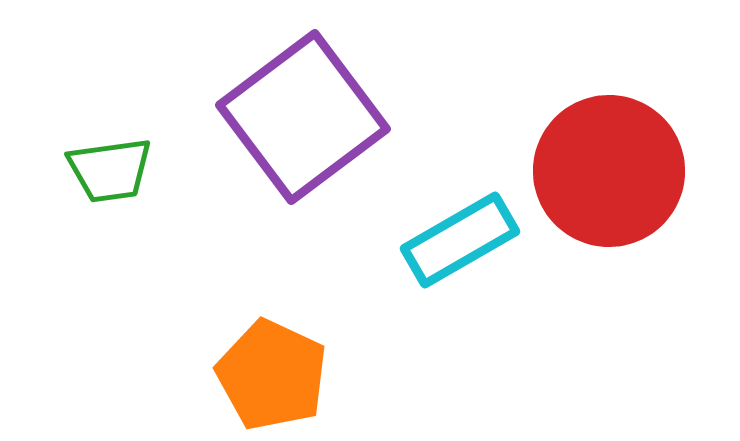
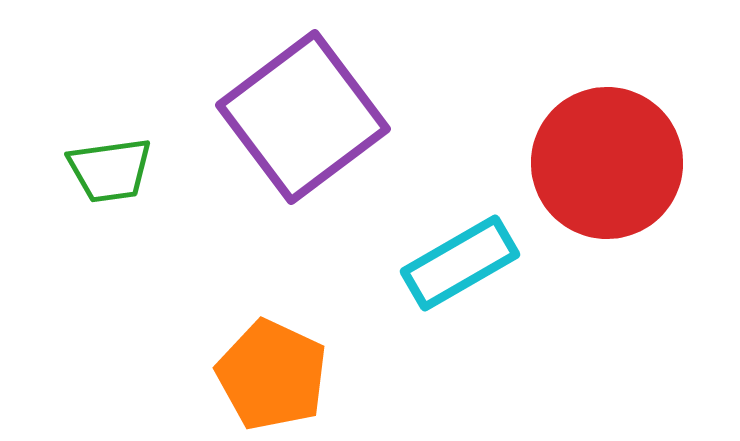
red circle: moved 2 px left, 8 px up
cyan rectangle: moved 23 px down
